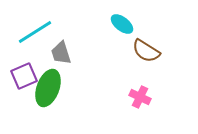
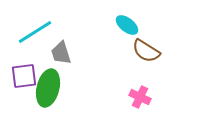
cyan ellipse: moved 5 px right, 1 px down
purple square: rotated 16 degrees clockwise
green ellipse: rotated 6 degrees counterclockwise
